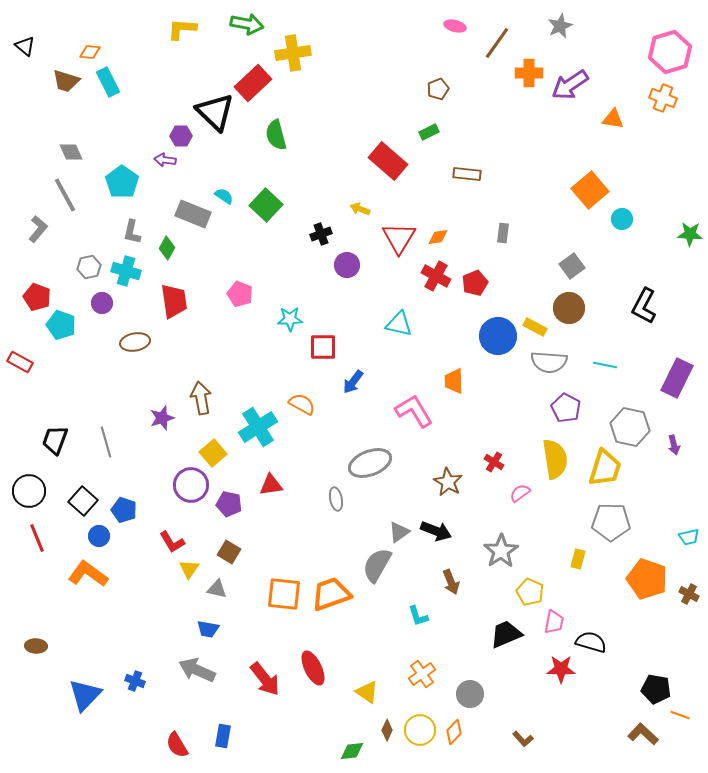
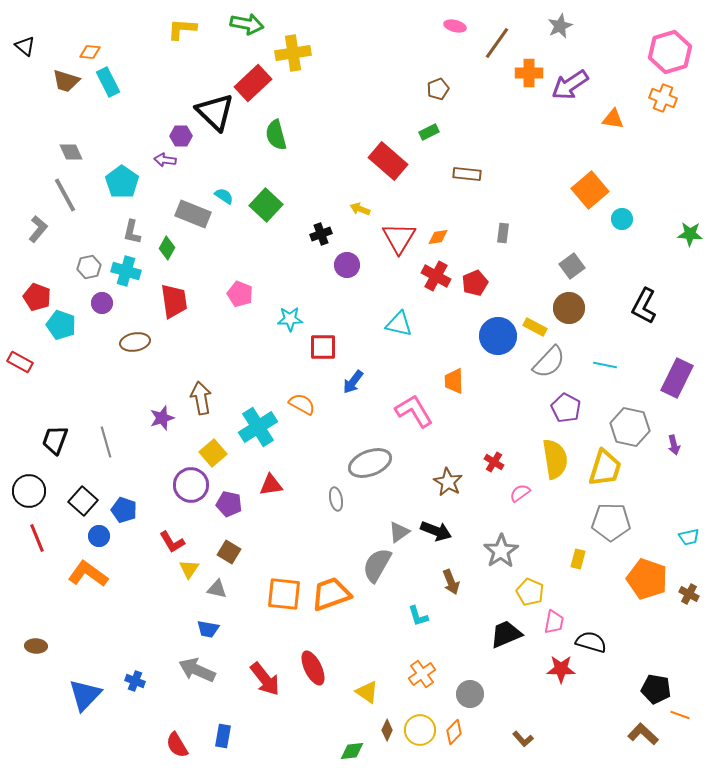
gray semicircle at (549, 362): rotated 51 degrees counterclockwise
